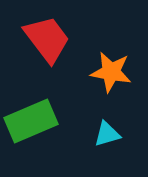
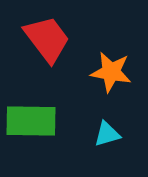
green rectangle: rotated 24 degrees clockwise
